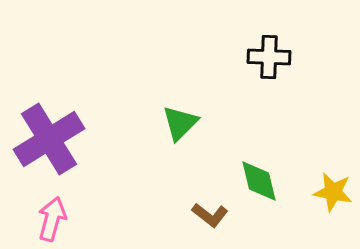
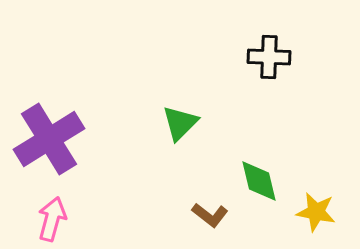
yellow star: moved 17 px left, 20 px down
